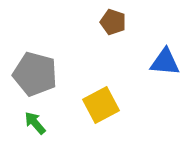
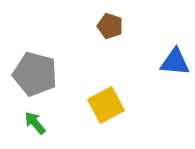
brown pentagon: moved 3 px left, 4 px down
blue triangle: moved 10 px right
yellow square: moved 5 px right
